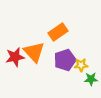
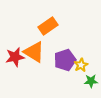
orange rectangle: moved 10 px left, 6 px up
orange triangle: rotated 15 degrees counterclockwise
yellow star: rotated 24 degrees counterclockwise
green star: moved 2 px down
